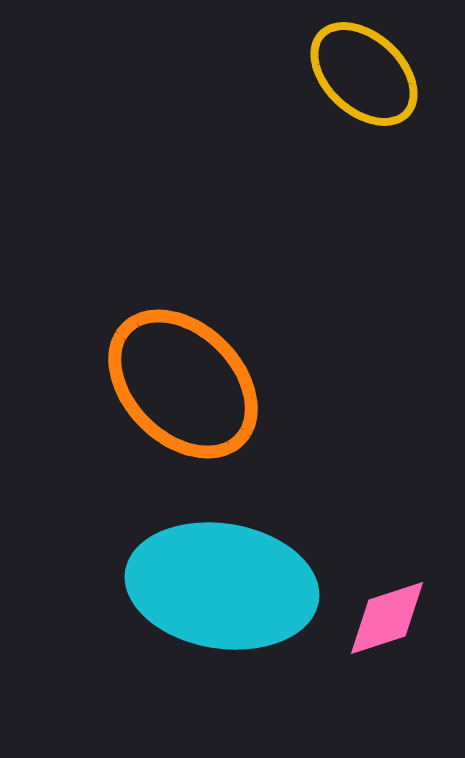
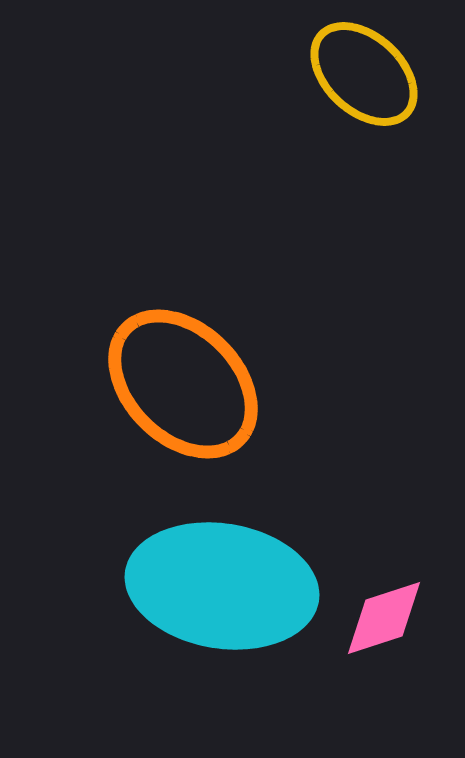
pink diamond: moved 3 px left
